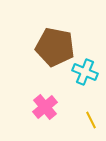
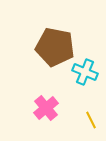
pink cross: moved 1 px right, 1 px down
